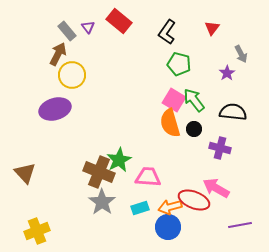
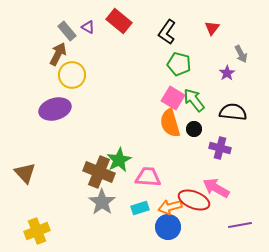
purple triangle: rotated 24 degrees counterclockwise
pink square: moved 1 px left, 2 px up
